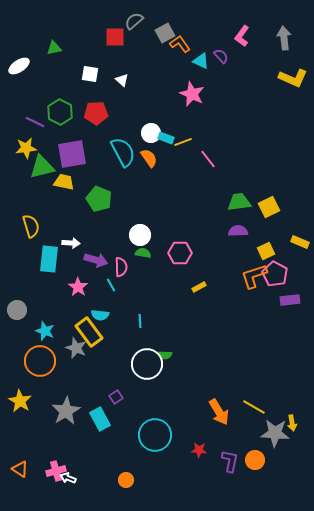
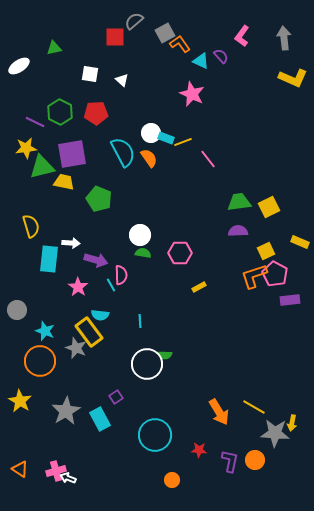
pink semicircle at (121, 267): moved 8 px down
yellow arrow at (292, 423): rotated 21 degrees clockwise
orange circle at (126, 480): moved 46 px right
